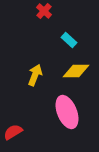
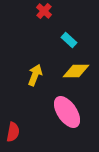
pink ellipse: rotated 12 degrees counterclockwise
red semicircle: rotated 132 degrees clockwise
